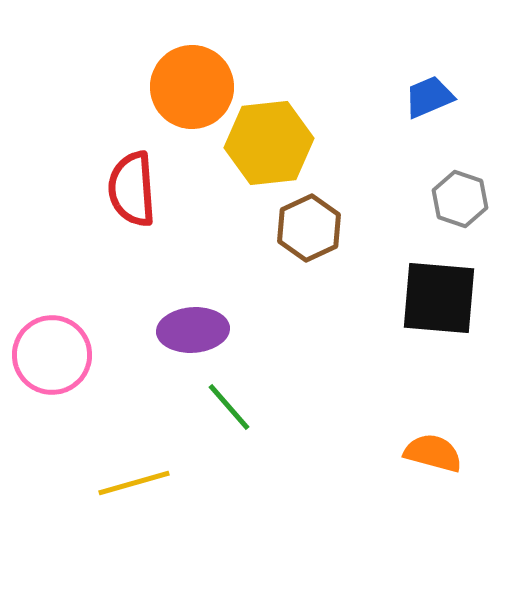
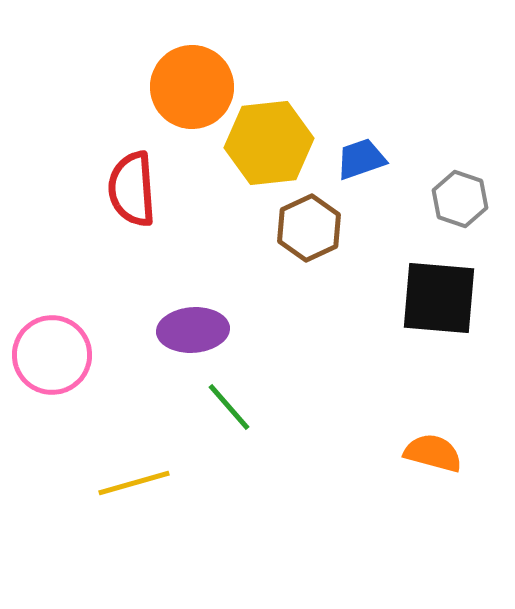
blue trapezoid: moved 68 px left, 62 px down; rotated 4 degrees clockwise
